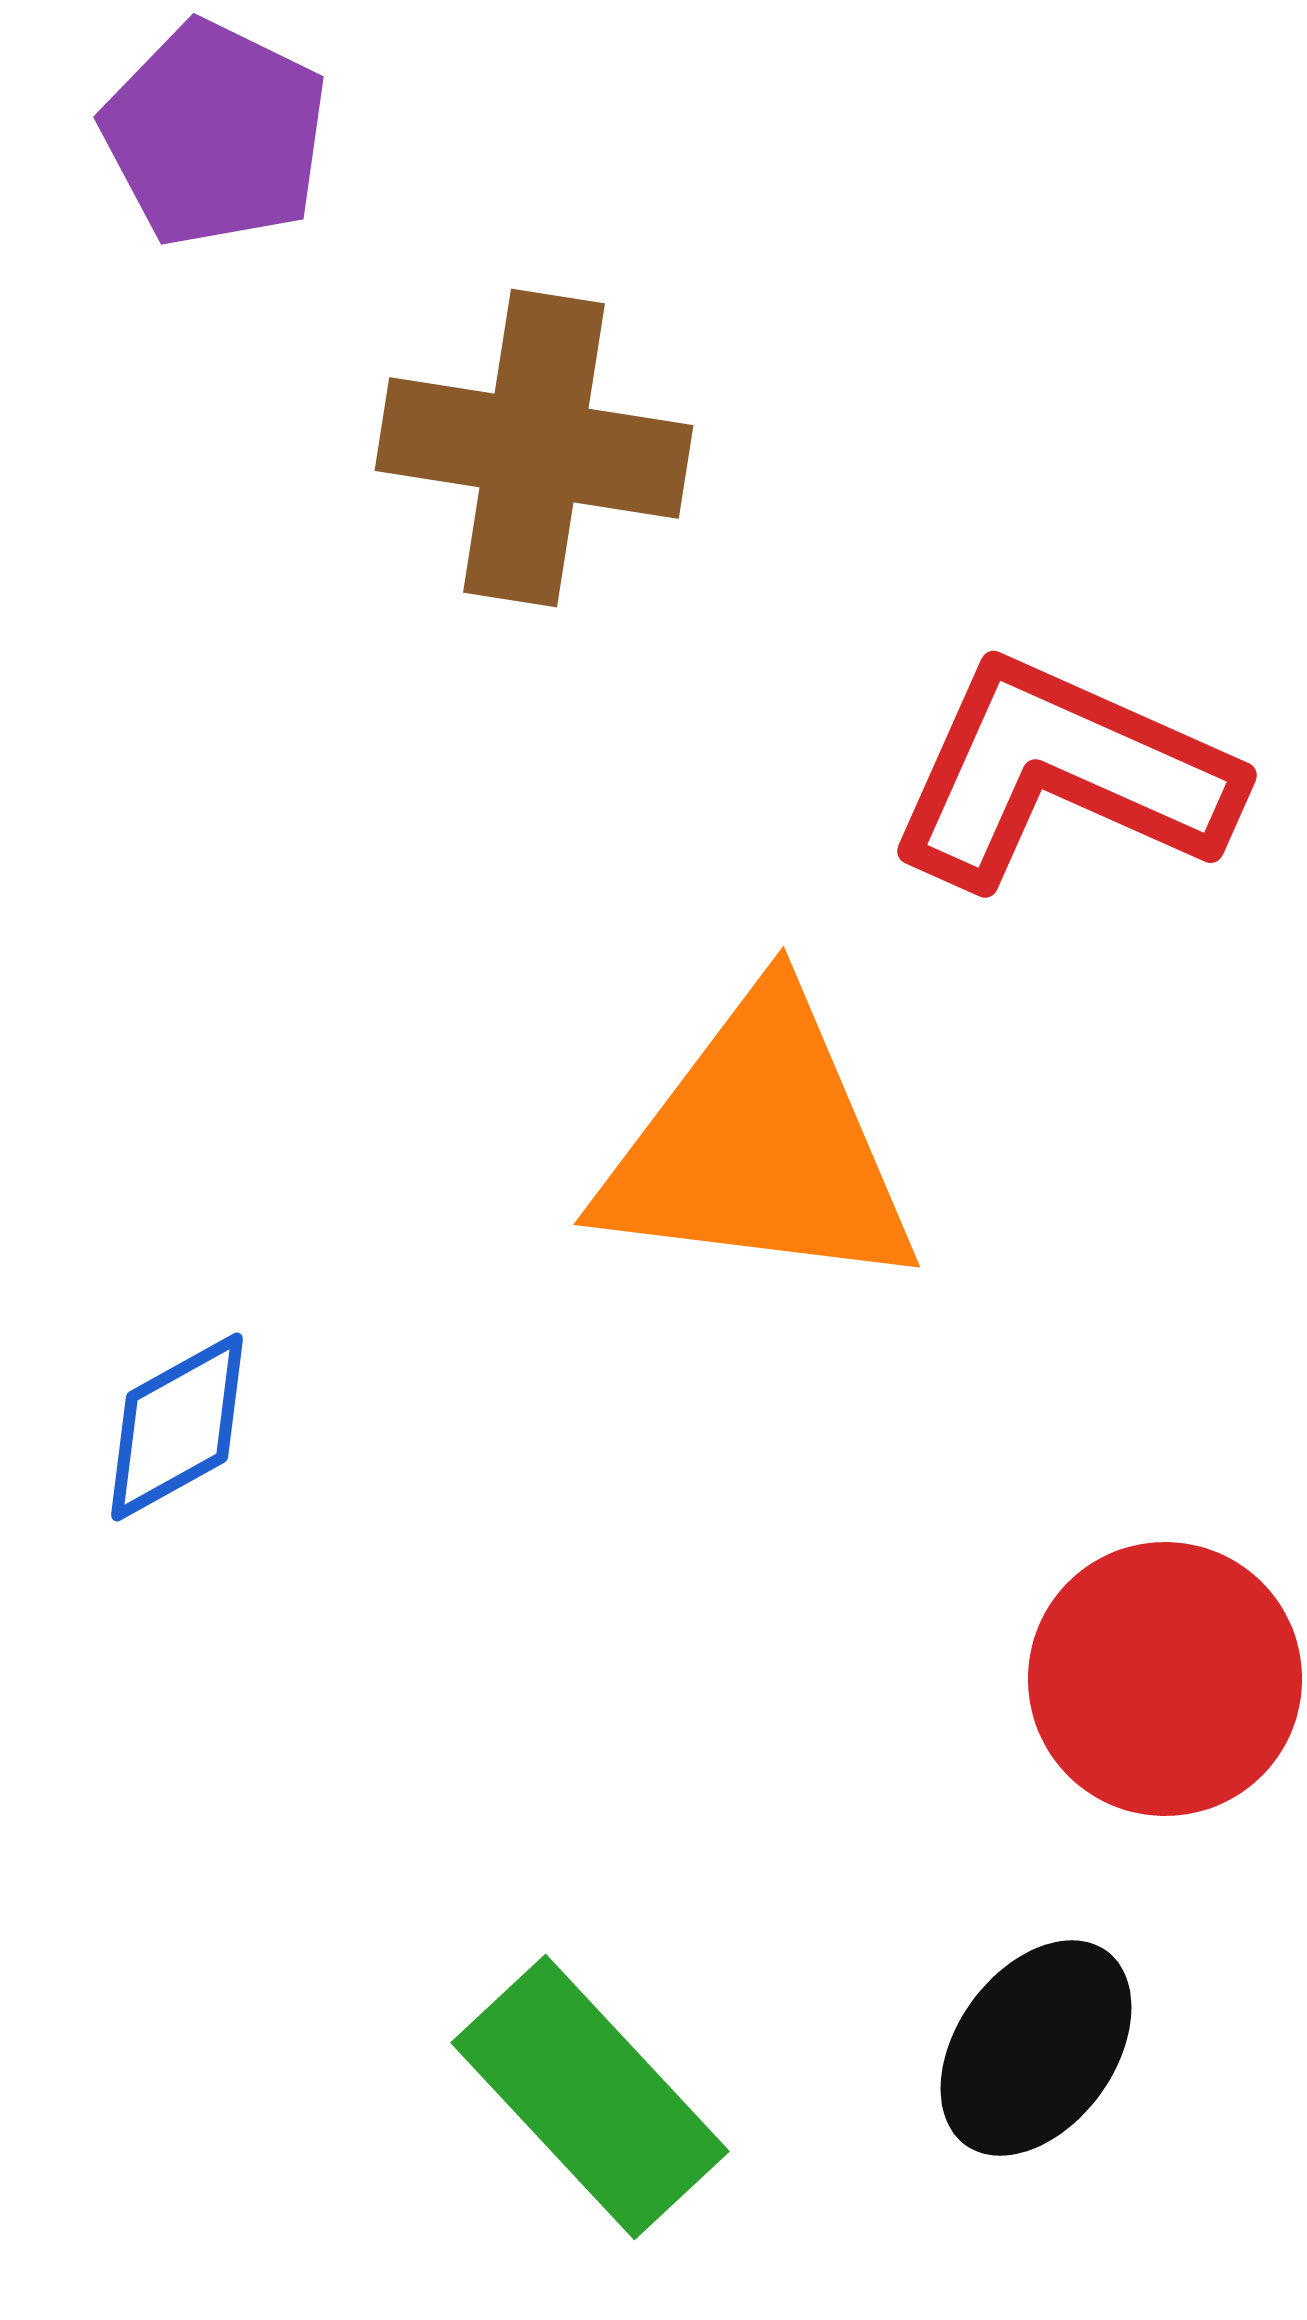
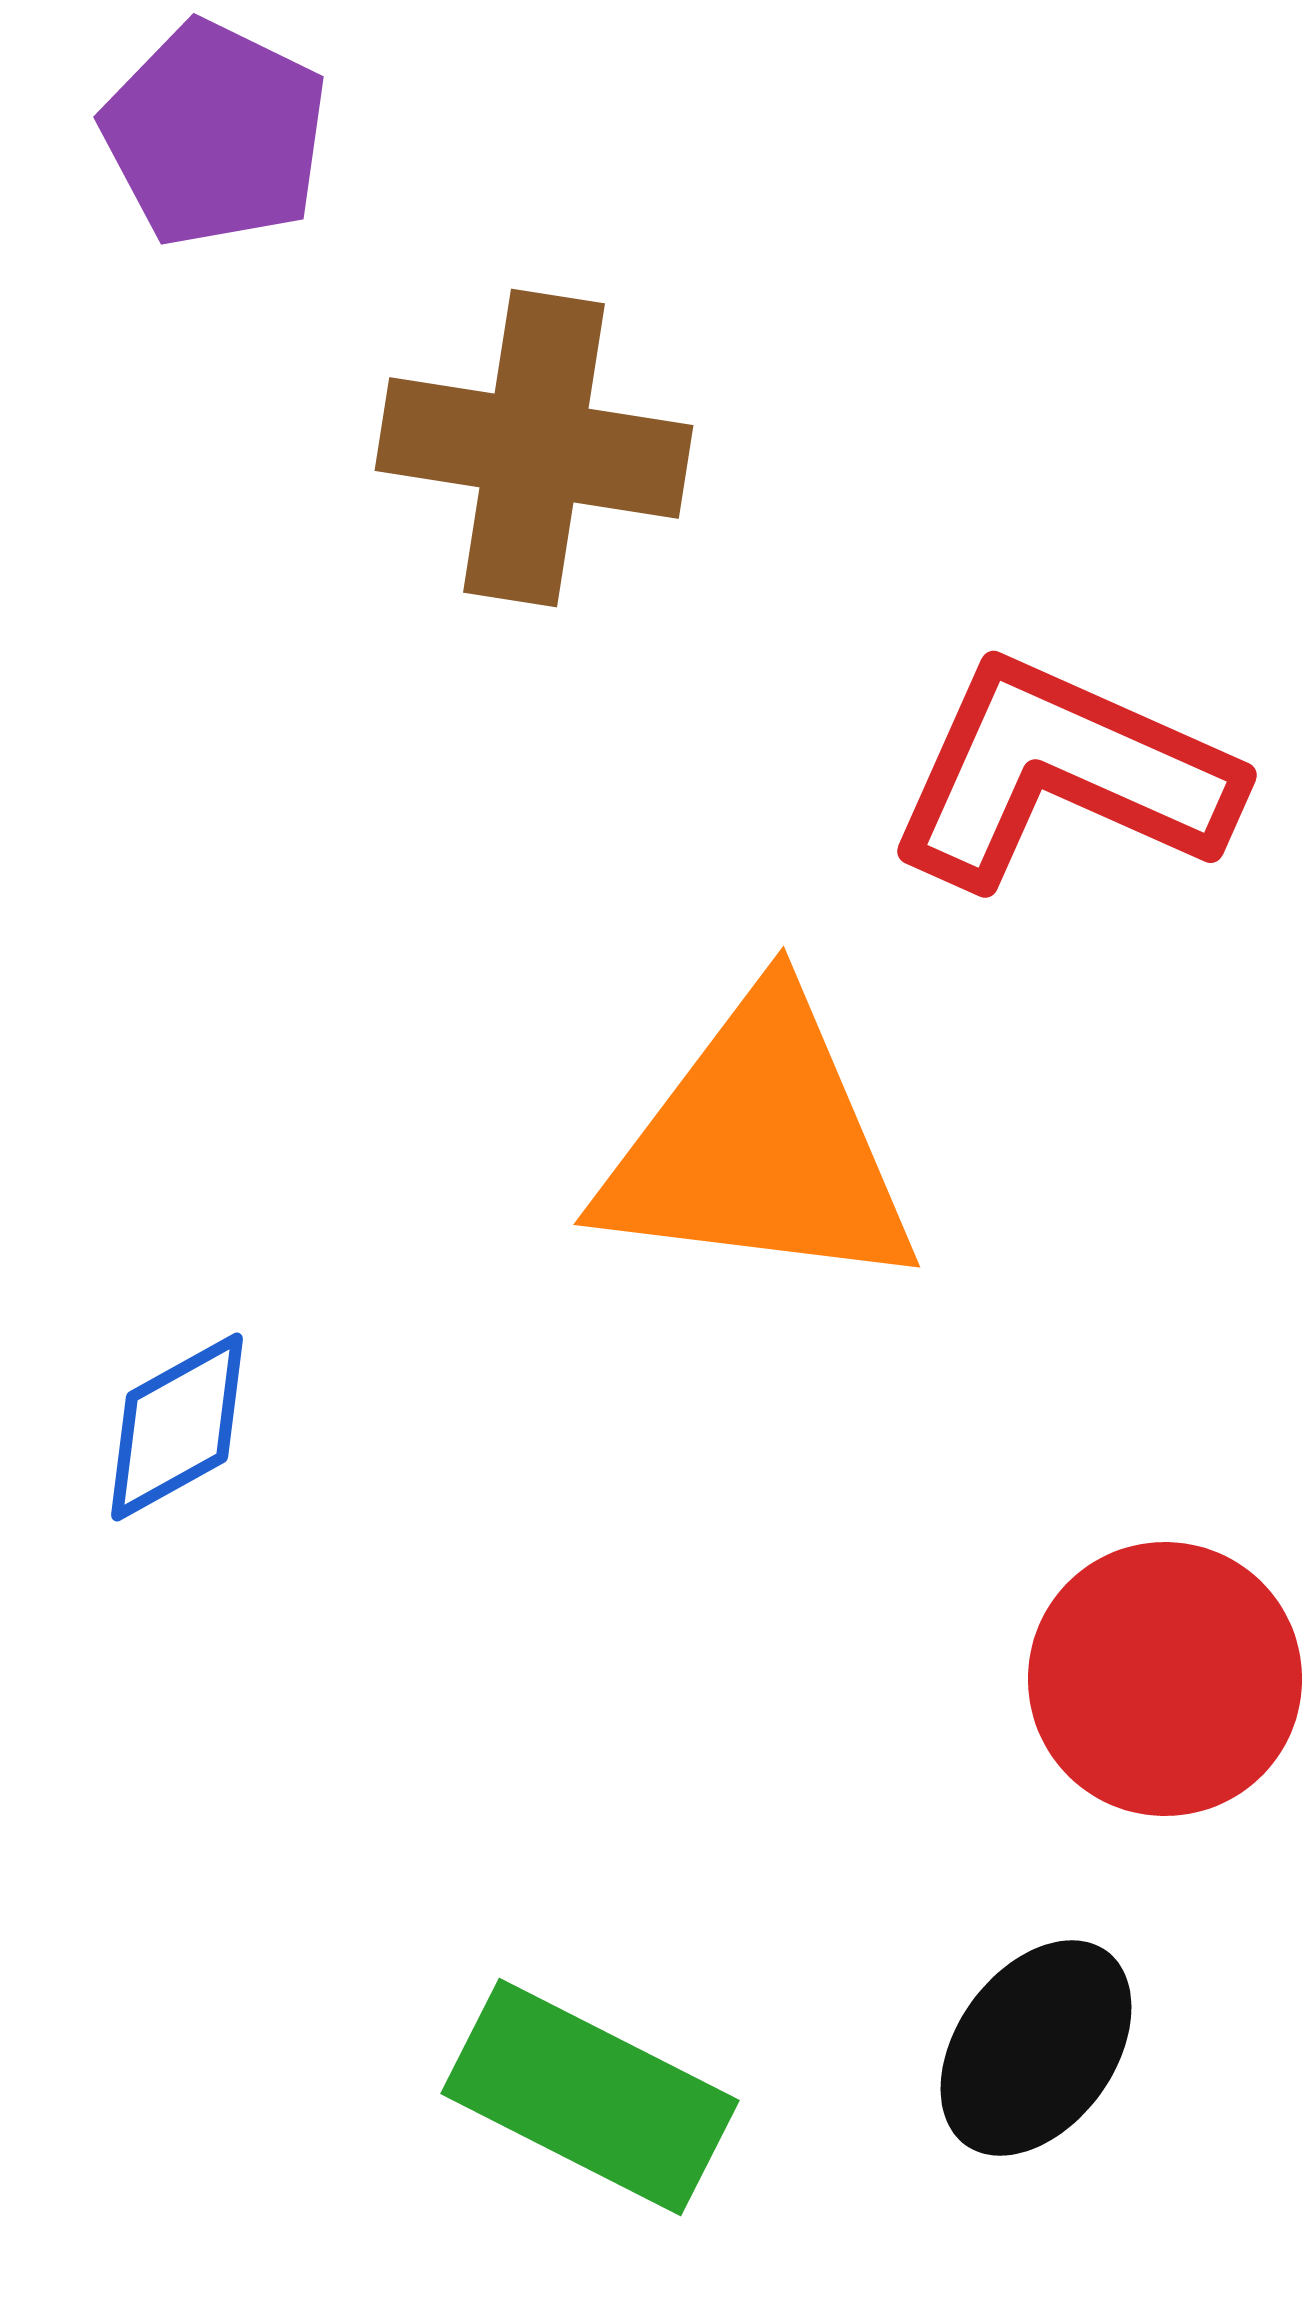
green rectangle: rotated 20 degrees counterclockwise
